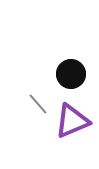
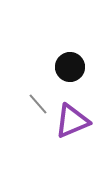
black circle: moved 1 px left, 7 px up
